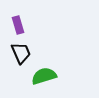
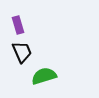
black trapezoid: moved 1 px right, 1 px up
